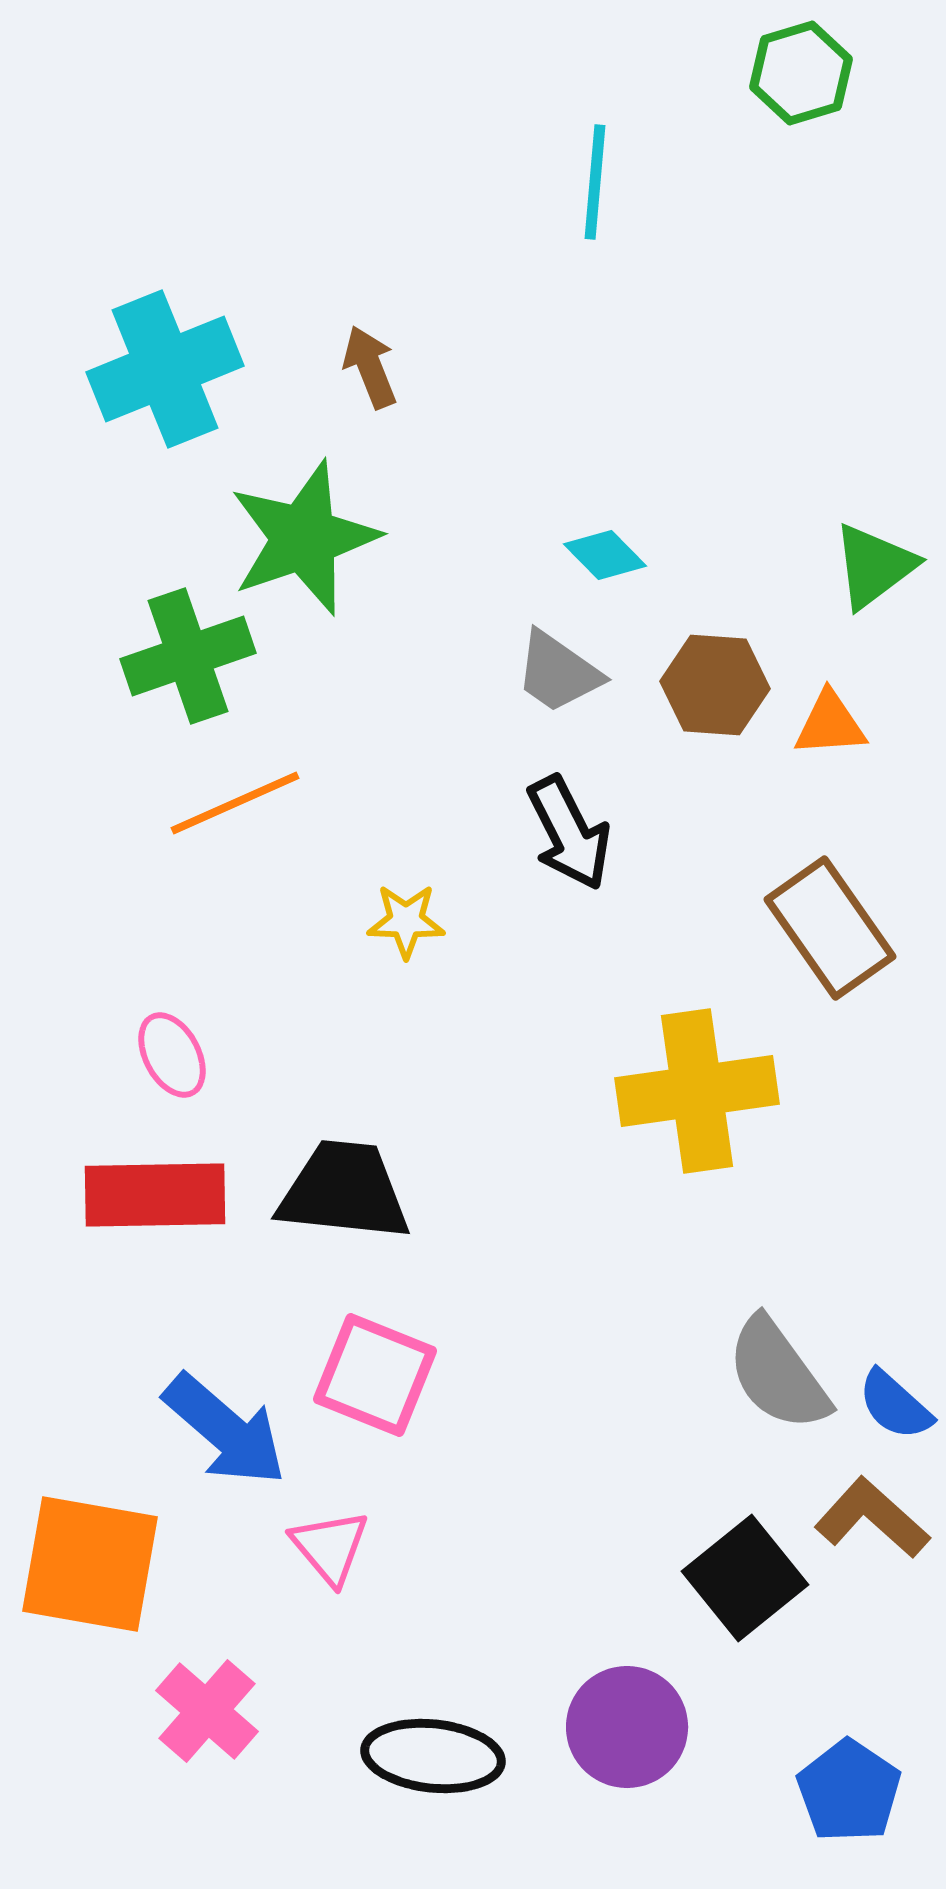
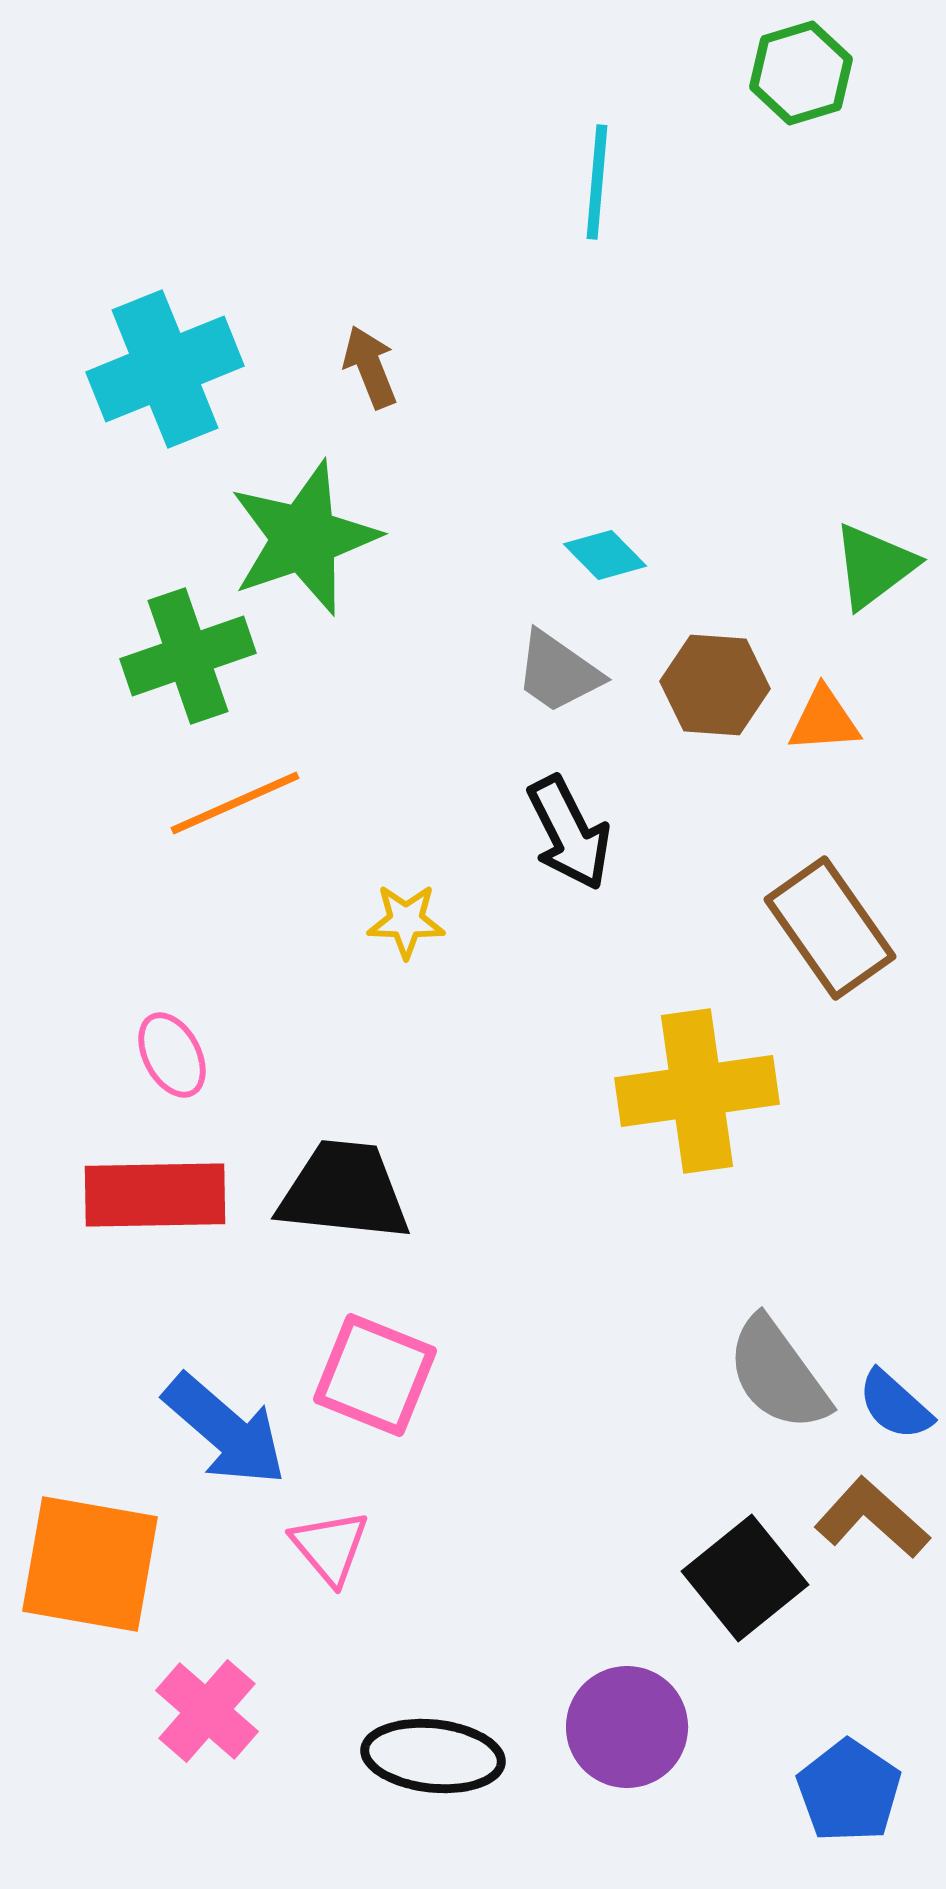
cyan line: moved 2 px right
orange triangle: moved 6 px left, 4 px up
